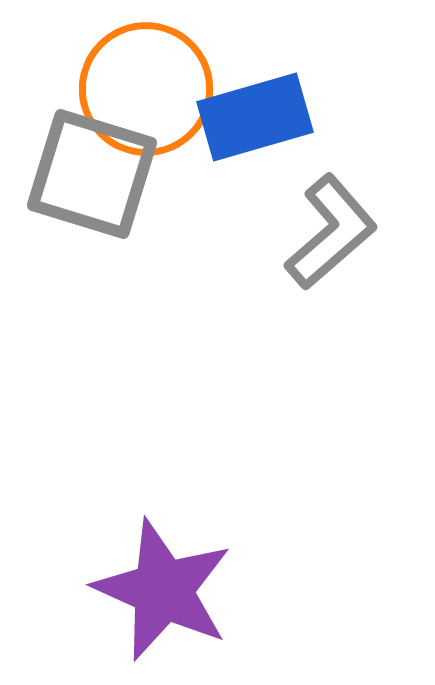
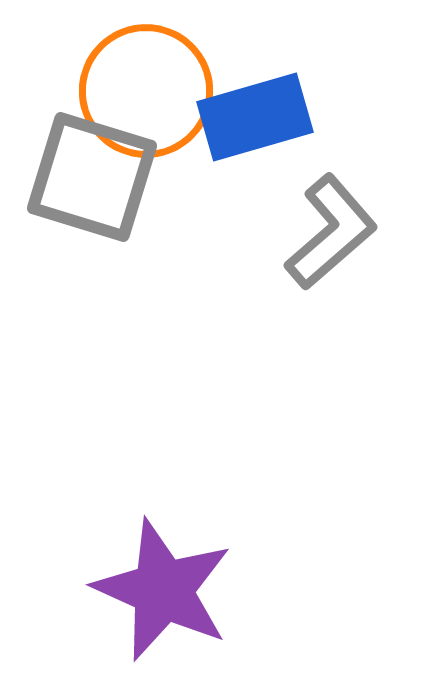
orange circle: moved 2 px down
gray square: moved 3 px down
